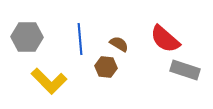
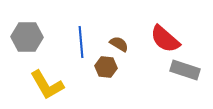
blue line: moved 1 px right, 3 px down
yellow L-shape: moved 2 px left, 4 px down; rotated 15 degrees clockwise
